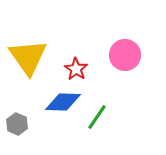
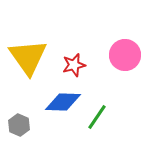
red star: moved 2 px left, 4 px up; rotated 25 degrees clockwise
gray hexagon: moved 2 px right, 1 px down
